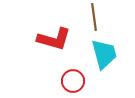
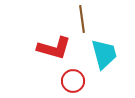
brown line: moved 12 px left, 2 px down
red L-shape: moved 9 px down
